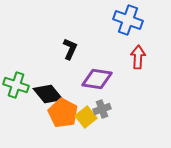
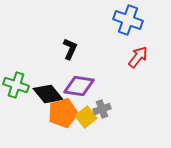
red arrow: rotated 35 degrees clockwise
purple diamond: moved 18 px left, 7 px down
orange pentagon: rotated 28 degrees clockwise
